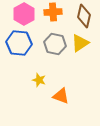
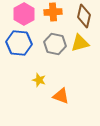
yellow triangle: rotated 18 degrees clockwise
